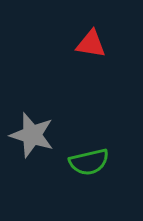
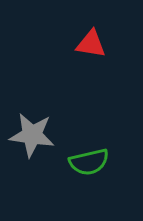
gray star: rotated 9 degrees counterclockwise
